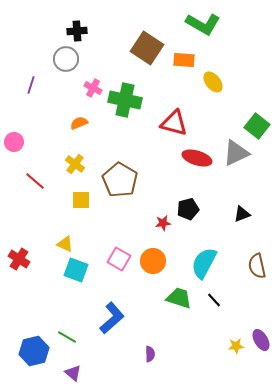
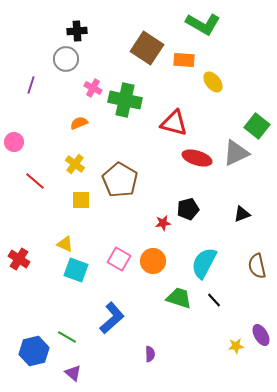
purple ellipse: moved 5 px up
